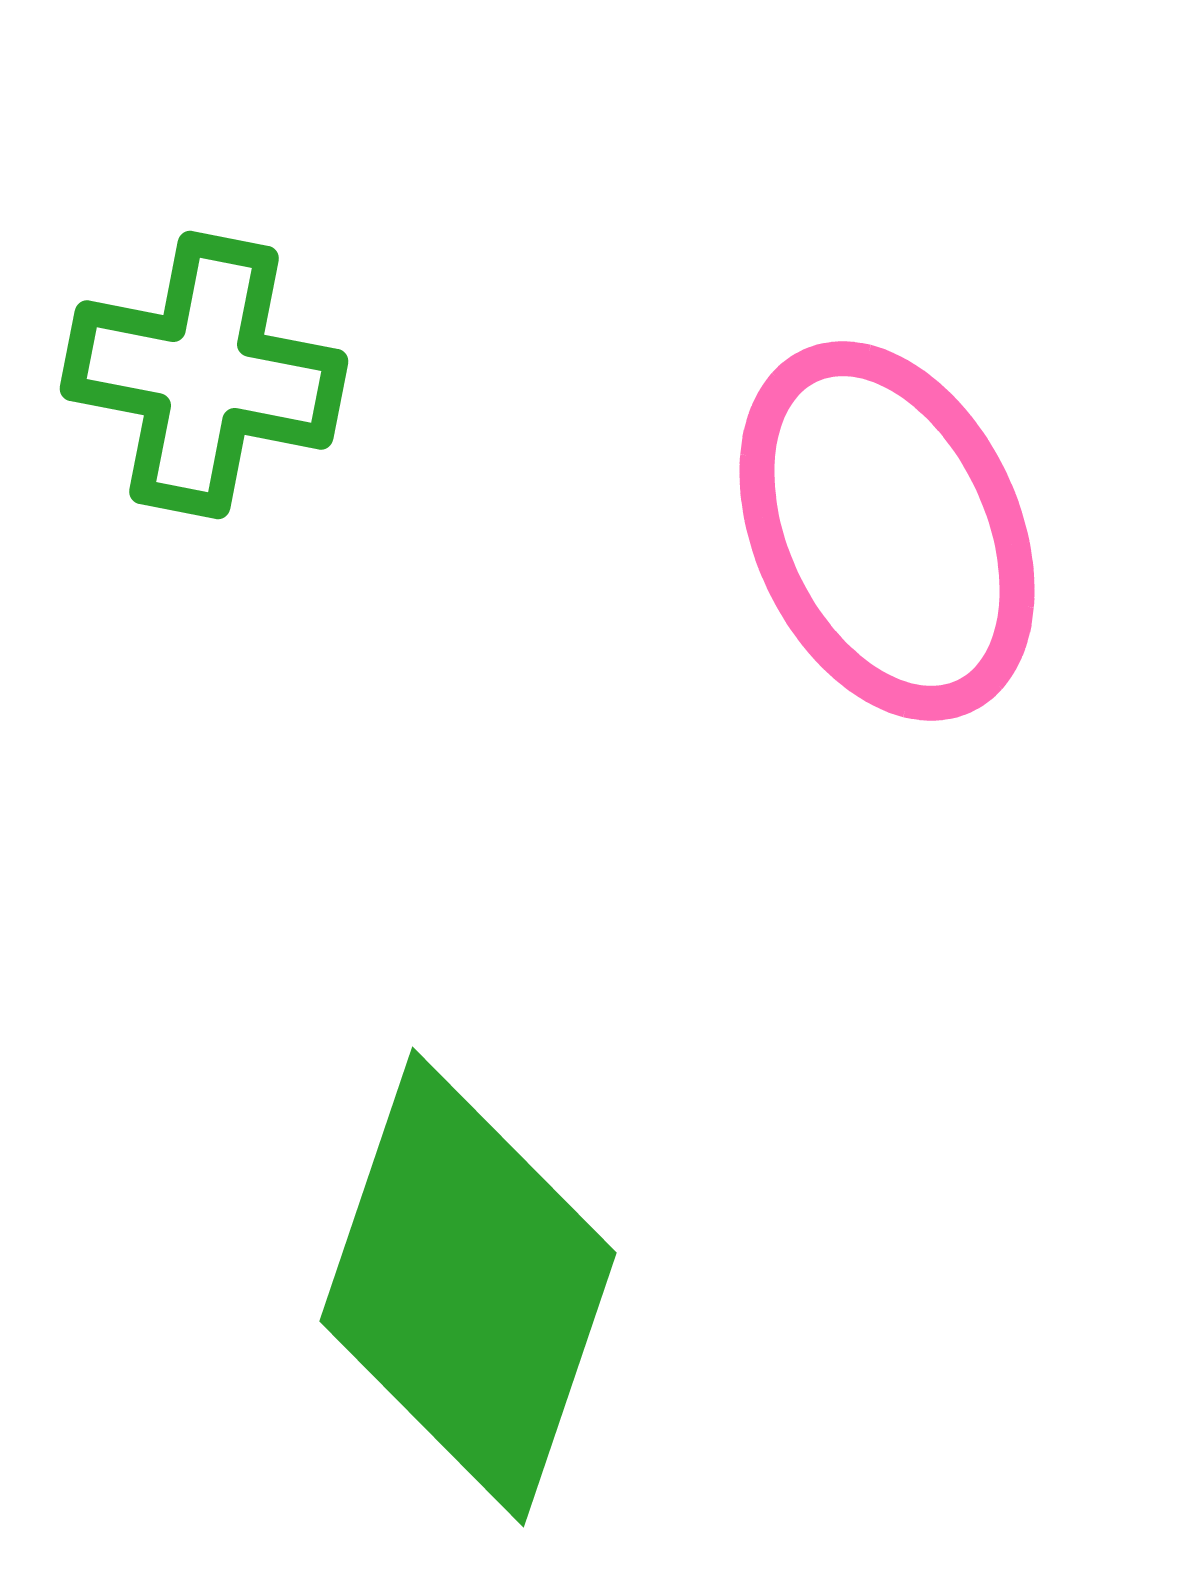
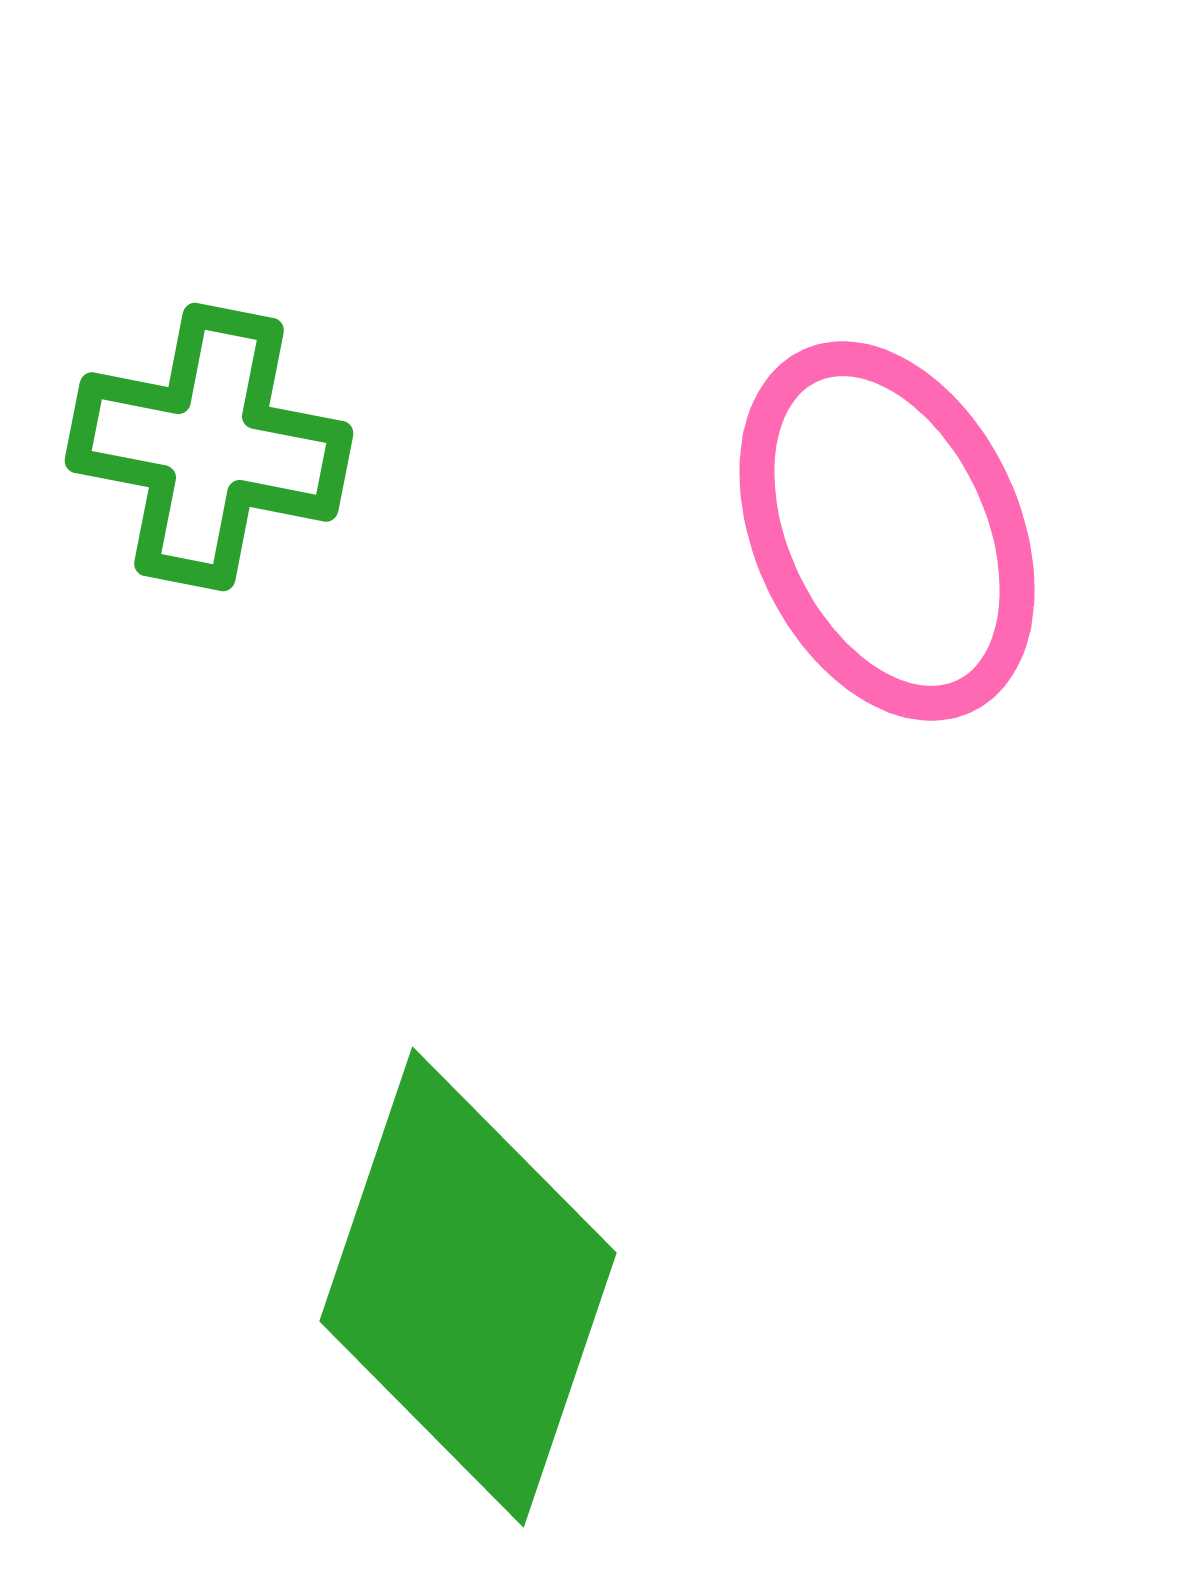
green cross: moved 5 px right, 72 px down
